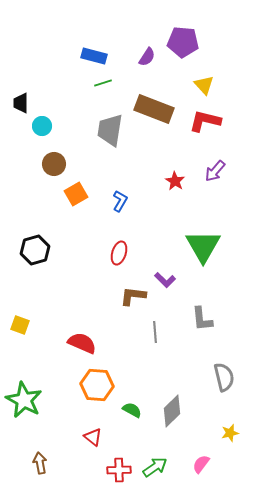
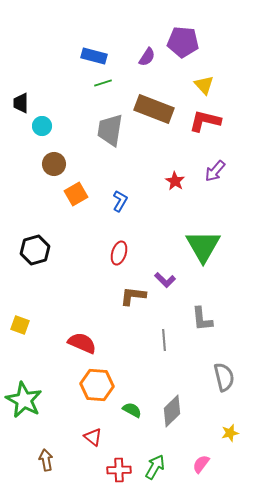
gray line: moved 9 px right, 8 px down
brown arrow: moved 6 px right, 3 px up
green arrow: rotated 25 degrees counterclockwise
